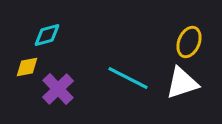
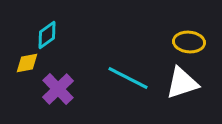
cyan diamond: rotated 20 degrees counterclockwise
yellow ellipse: rotated 72 degrees clockwise
yellow diamond: moved 4 px up
